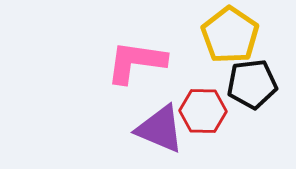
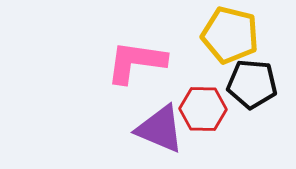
yellow pentagon: rotated 20 degrees counterclockwise
black pentagon: rotated 12 degrees clockwise
red hexagon: moved 2 px up
